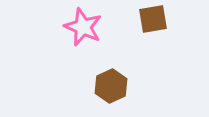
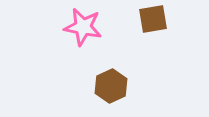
pink star: rotated 12 degrees counterclockwise
